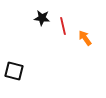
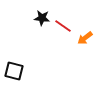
red line: rotated 42 degrees counterclockwise
orange arrow: rotated 91 degrees counterclockwise
